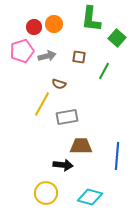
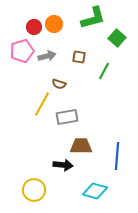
green L-shape: moved 2 px right, 1 px up; rotated 112 degrees counterclockwise
yellow circle: moved 12 px left, 3 px up
cyan diamond: moved 5 px right, 6 px up
